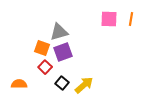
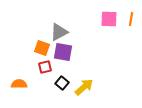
gray triangle: rotated 12 degrees counterclockwise
purple square: rotated 30 degrees clockwise
red square: rotated 32 degrees clockwise
yellow arrow: moved 2 px down
